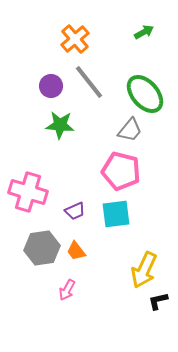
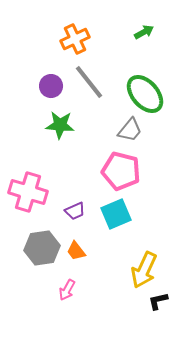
orange cross: rotated 16 degrees clockwise
cyan square: rotated 16 degrees counterclockwise
